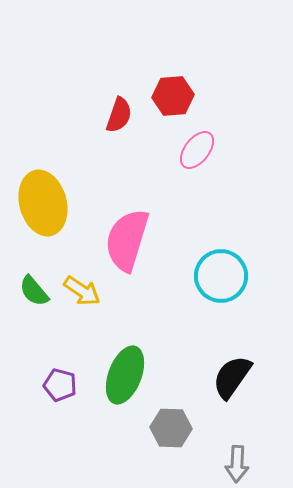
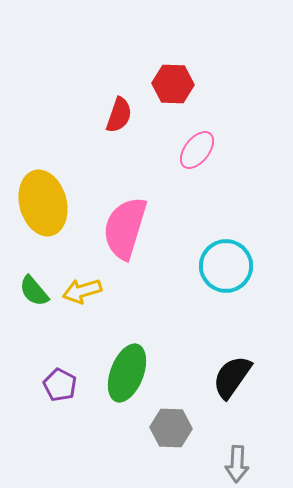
red hexagon: moved 12 px up; rotated 6 degrees clockwise
pink semicircle: moved 2 px left, 12 px up
cyan circle: moved 5 px right, 10 px up
yellow arrow: rotated 129 degrees clockwise
green ellipse: moved 2 px right, 2 px up
purple pentagon: rotated 12 degrees clockwise
